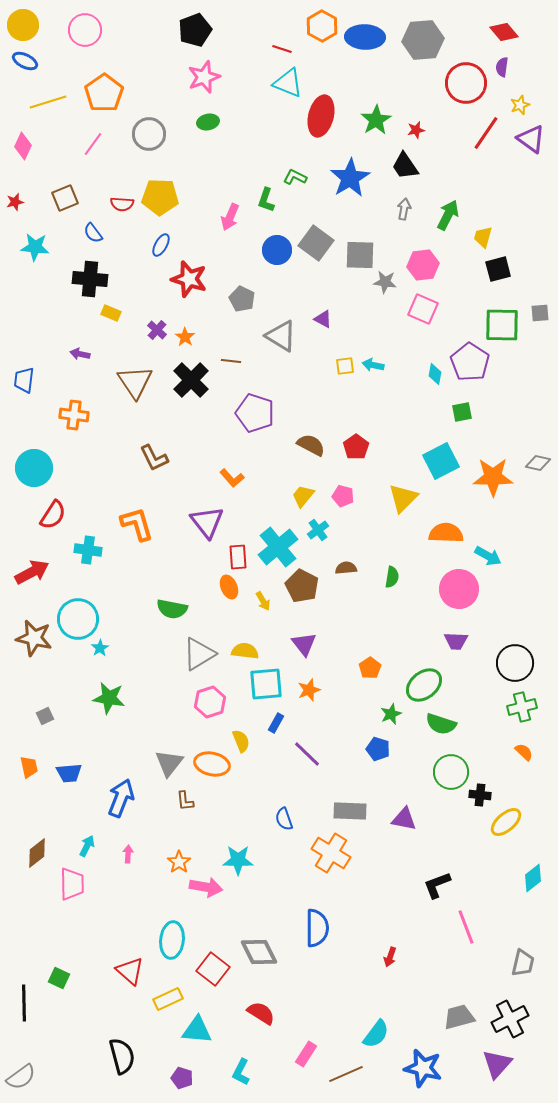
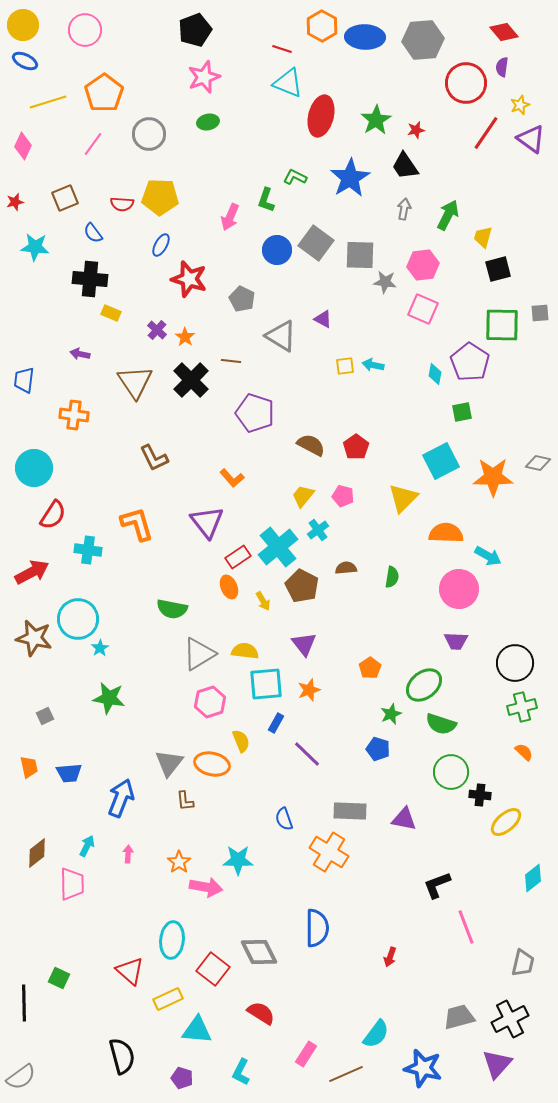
red rectangle at (238, 557): rotated 60 degrees clockwise
orange cross at (331, 853): moved 2 px left, 1 px up
